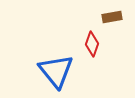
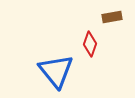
red diamond: moved 2 px left
